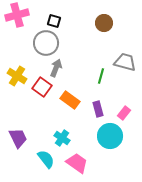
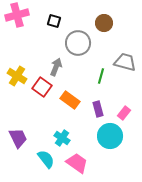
gray circle: moved 32 px right
gray arrow: moved 1 px up
